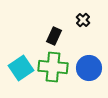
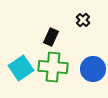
black rectangle: moved 3 px left, 1 px down
blue circle: moved 4 px right, 1 px down
